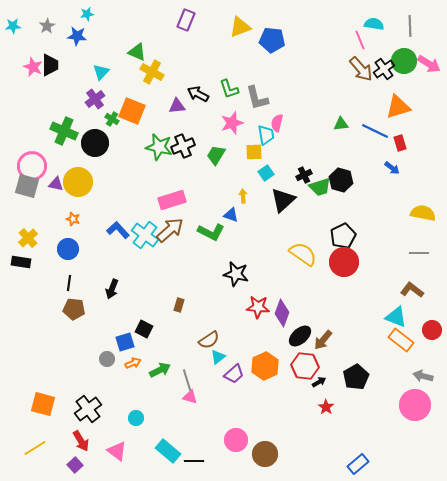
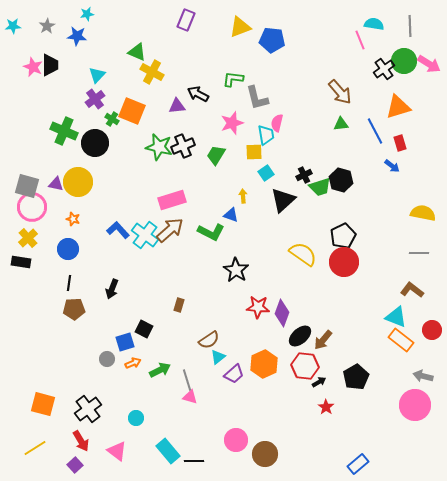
brown arrow at (361, 69): moved 21 px left, 23 px down
cyan triangle at (101, 72): moved 4 px left, 3 px down
green L-shape at (229, 89): moved 4 px right, 10 px up; rotated 115 degrees clockwise
blue line at (375, 131): rotated 36 degrees clockwise
pink circle at (32, 166): moved 41 px down
blue arrow at (392, 168): moved 2 px up
black star at (236, 274): moved 4 px up; rotated 20 degrees clockwise
brown pentagon at (74, 309): rotated 10 degrees counterclockwise
orange hexagon at (265, 366): moved 1 px left, 2 px up
cyan rectangle at (168, 451): rotated 10 degrees clockwise
